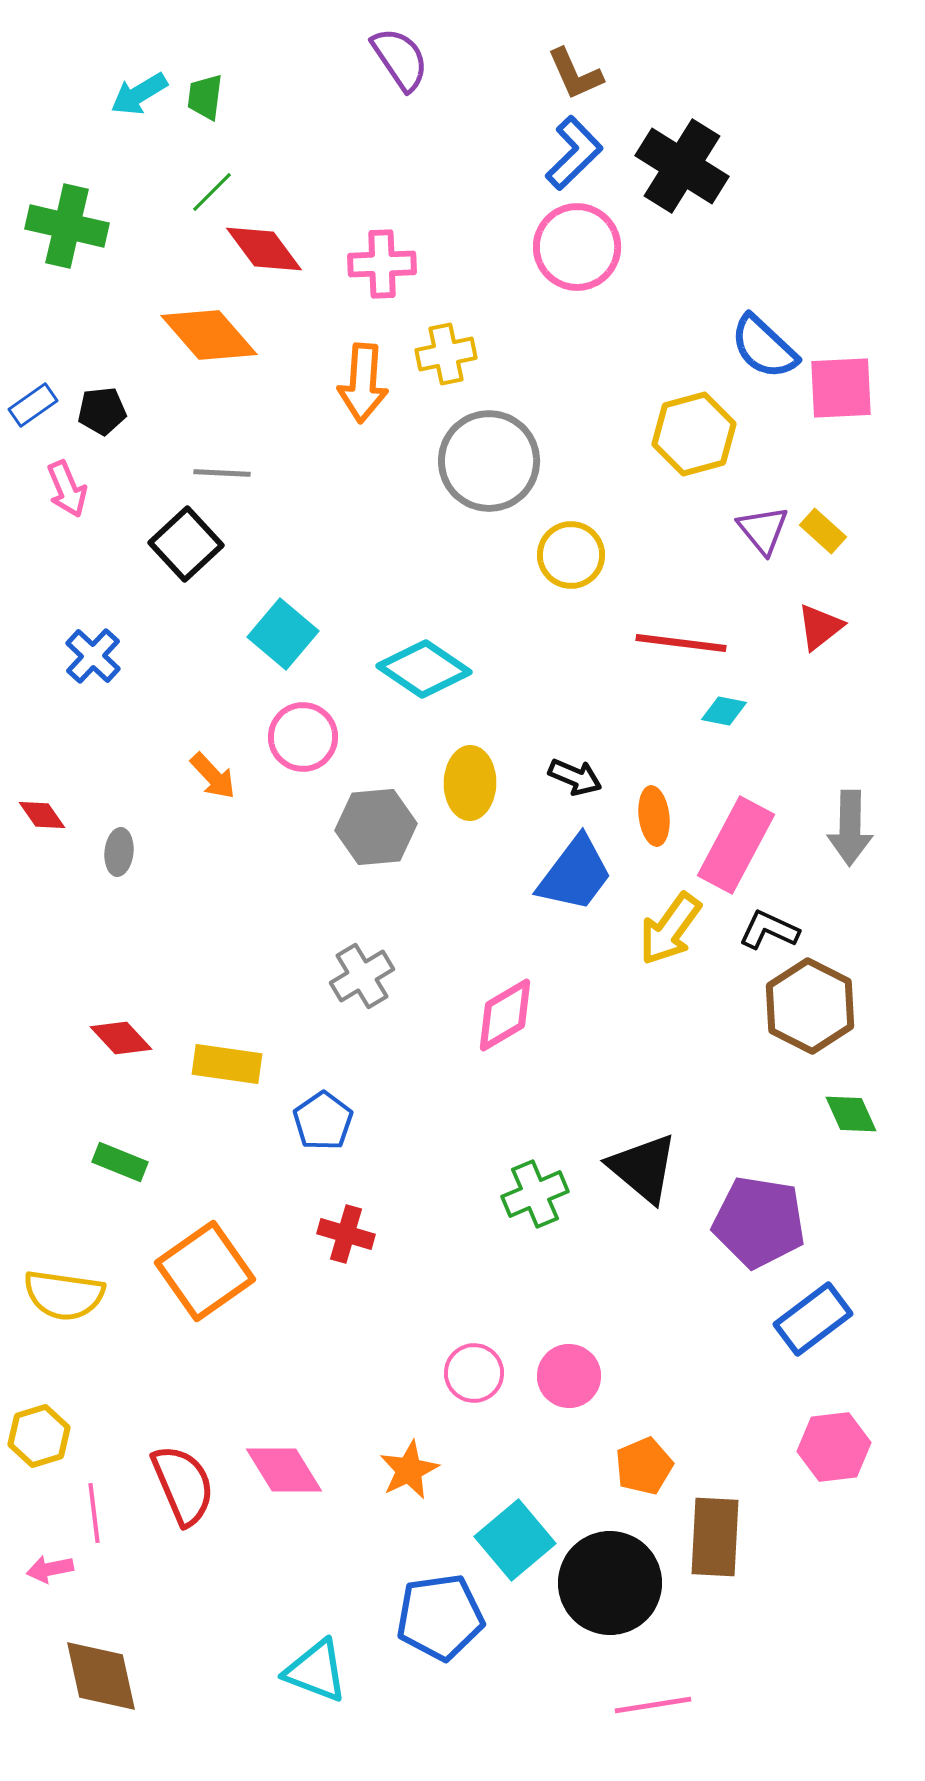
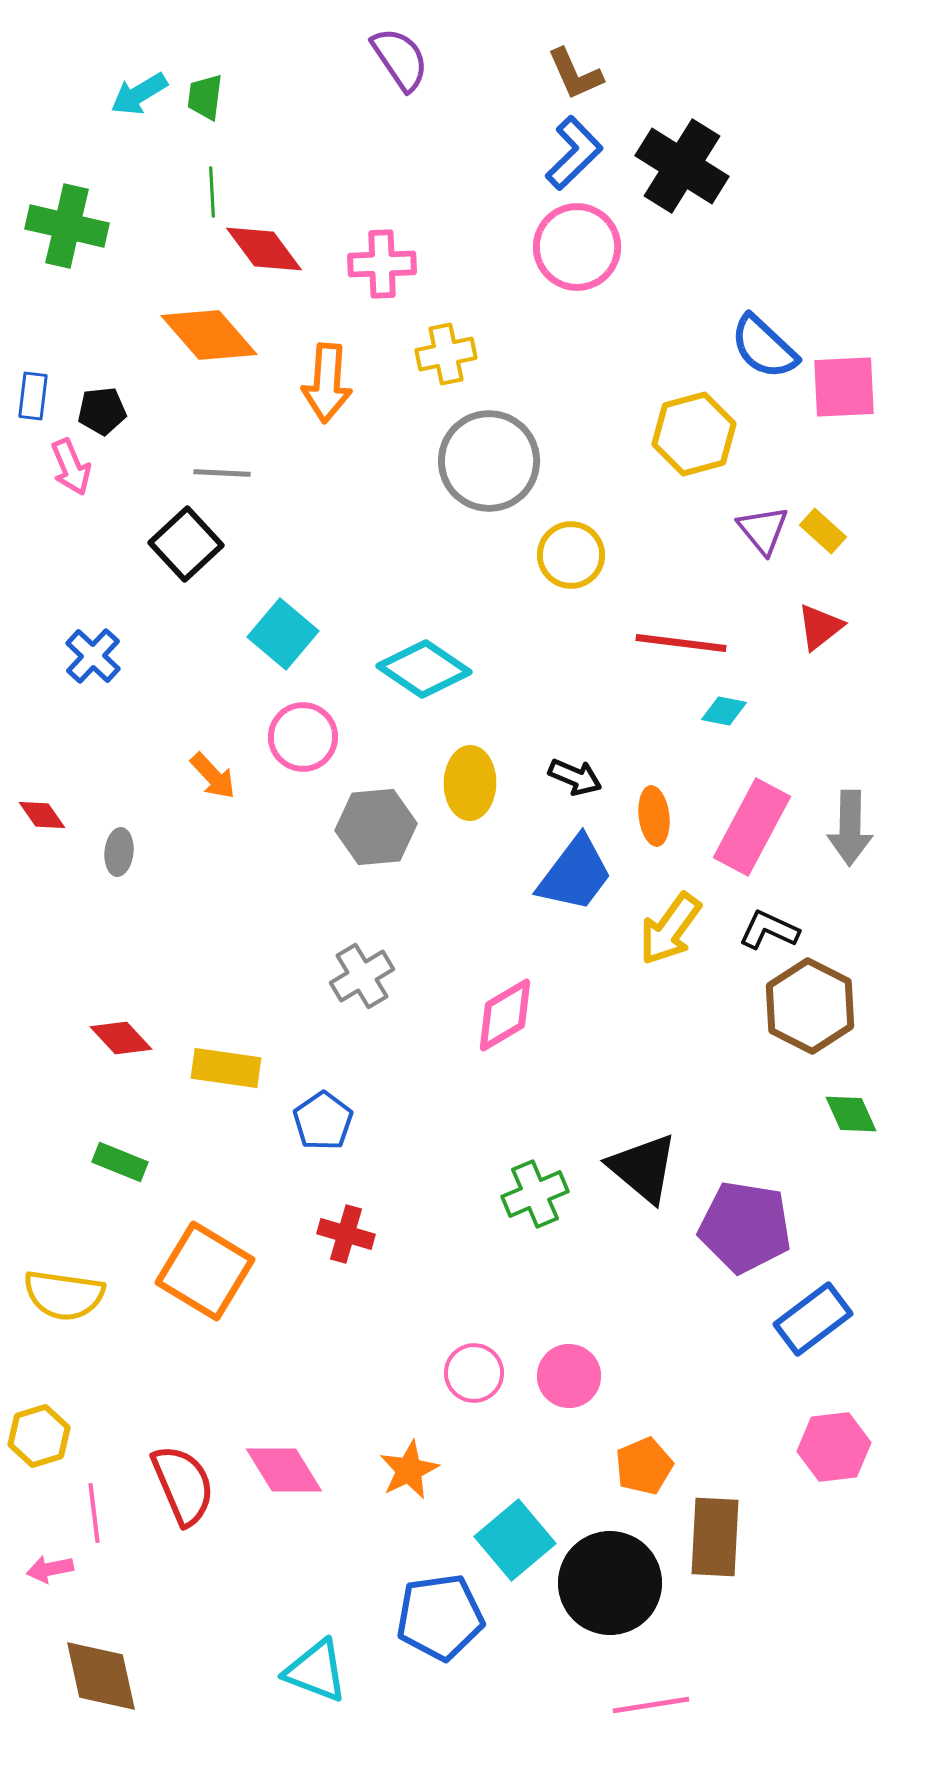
green line at (212, 192): rotated 48 degrees counterclockwise
orange arrow at (363, 383): moved 36 px left
pink square at (841, 388): moved 3 px right, 1 px up
blue rectangle at (33, 405): moved 9 px up; rotated 48 degrees counterclockwise
pink arrow at (67, 489): moved 4 px right, 22 px up
pink rectangle at (736, 845): moved 16 px right, 18 px up
yellow rectangle at (227, 1064): moved 1 px left, 4 px down
purple pentagon at (759, 1222): moved 14 px left, 5 px down
orange square at (205, 1271): rotated 24 degrees counterclockwise
pink line at (653, 1705): moved 2 px left
